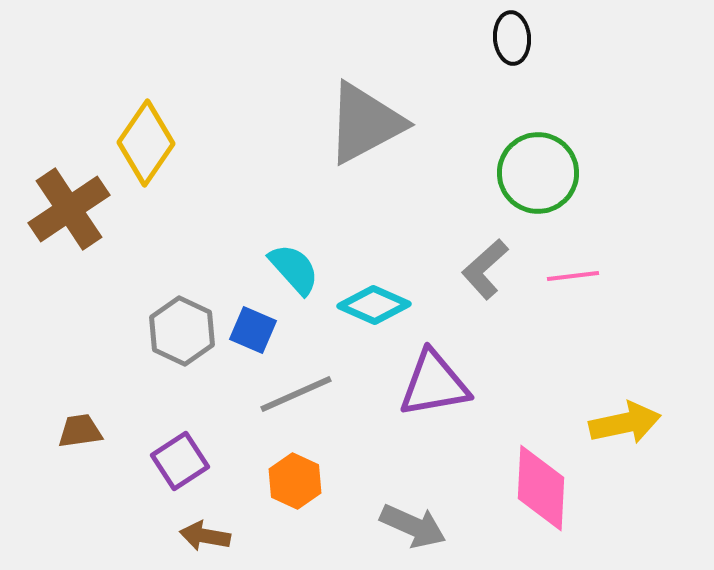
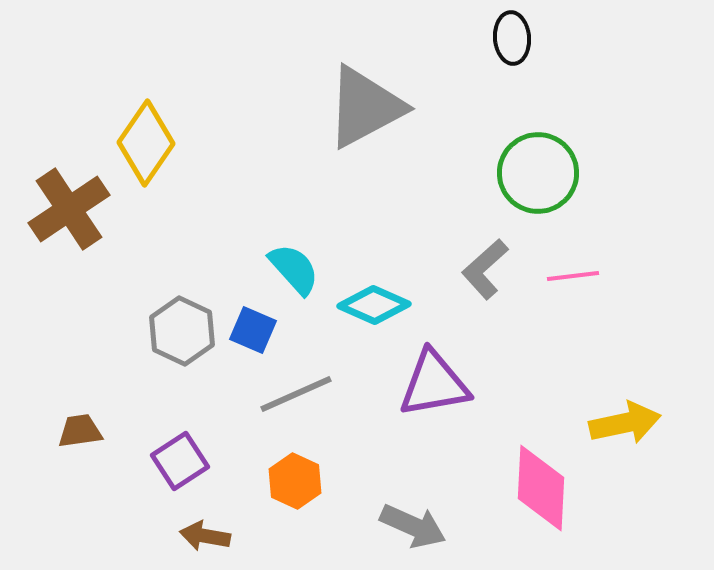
gray triangle: moved 16 px up
